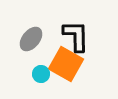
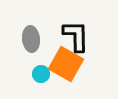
gray ellipse: rotated 45 degrees counterclockwise
